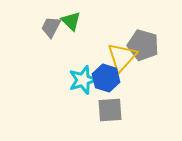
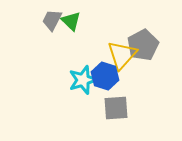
gray trapezoid: moved 1 px right, 7 px up
gray pentagon: rotated 28 degrees clockwise
yellow triangle: moved 2 px up
blue hexagon: moved 1 px left, 2 px up
gray square: moved 6 px right, 2 px up
